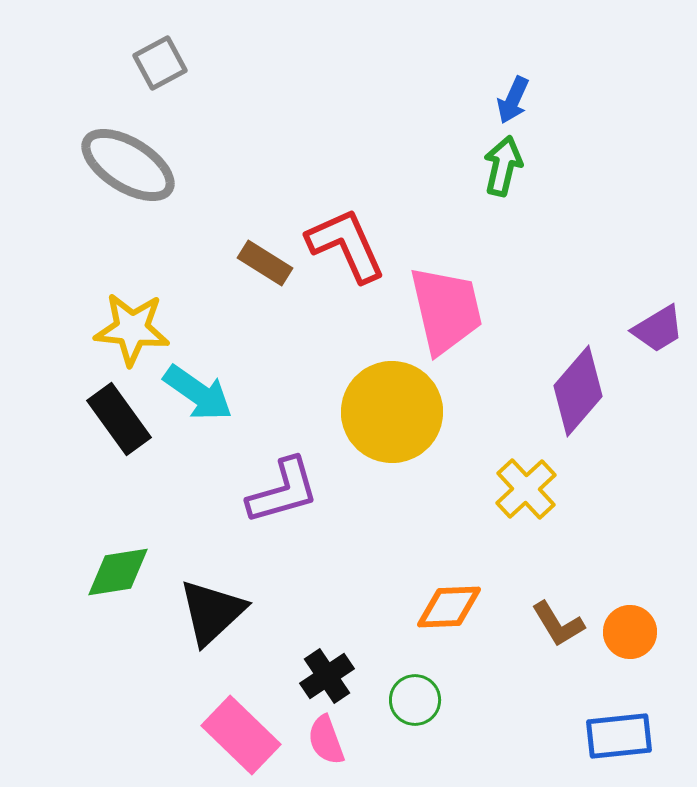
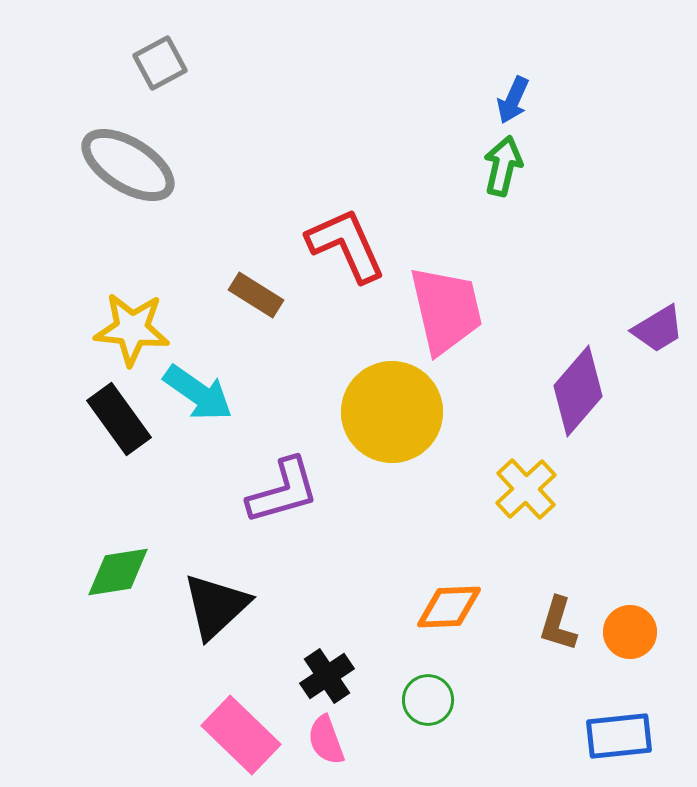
brown rectangle: moved 9 px left, 32 px down
black triangle: moved 4 px right, 6 px up
brown L-shape: rotated 48 degrees clockwise
green circle: moved 13 px right
